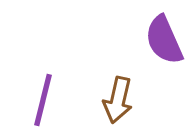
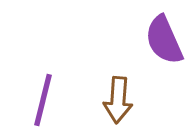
brown arrow: rotated 9 degrees counterclockwise
